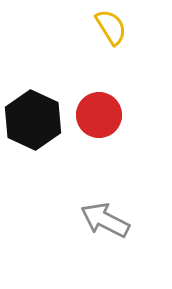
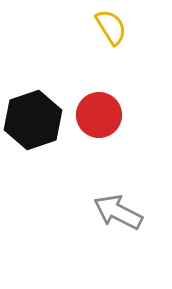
black hexagon: rotated 16 degrees clockwise
gray arrow: moved 13 px right, 8 px up
